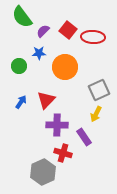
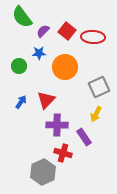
red square: moved 1 px left, 1 px down
gray square: moved 3 px up
